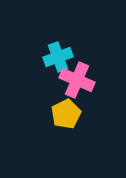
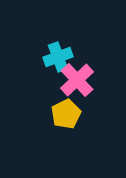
pink cross: rotated 24 degrees clockwise
